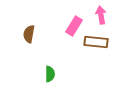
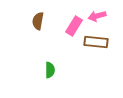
pink arrow: moved 4 px left, 1 px down; rotated 96 degrees counterclockwise
brown semicircle: moved 9 px right, 13 px up
green semicircle: moved 4 px up
